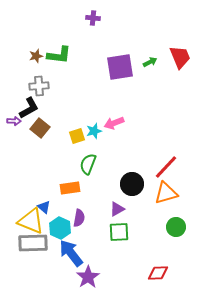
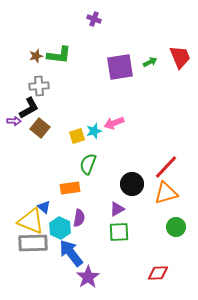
purple cross: moved 1 px right, 1 px down; rotated 16 degrees clockwise
